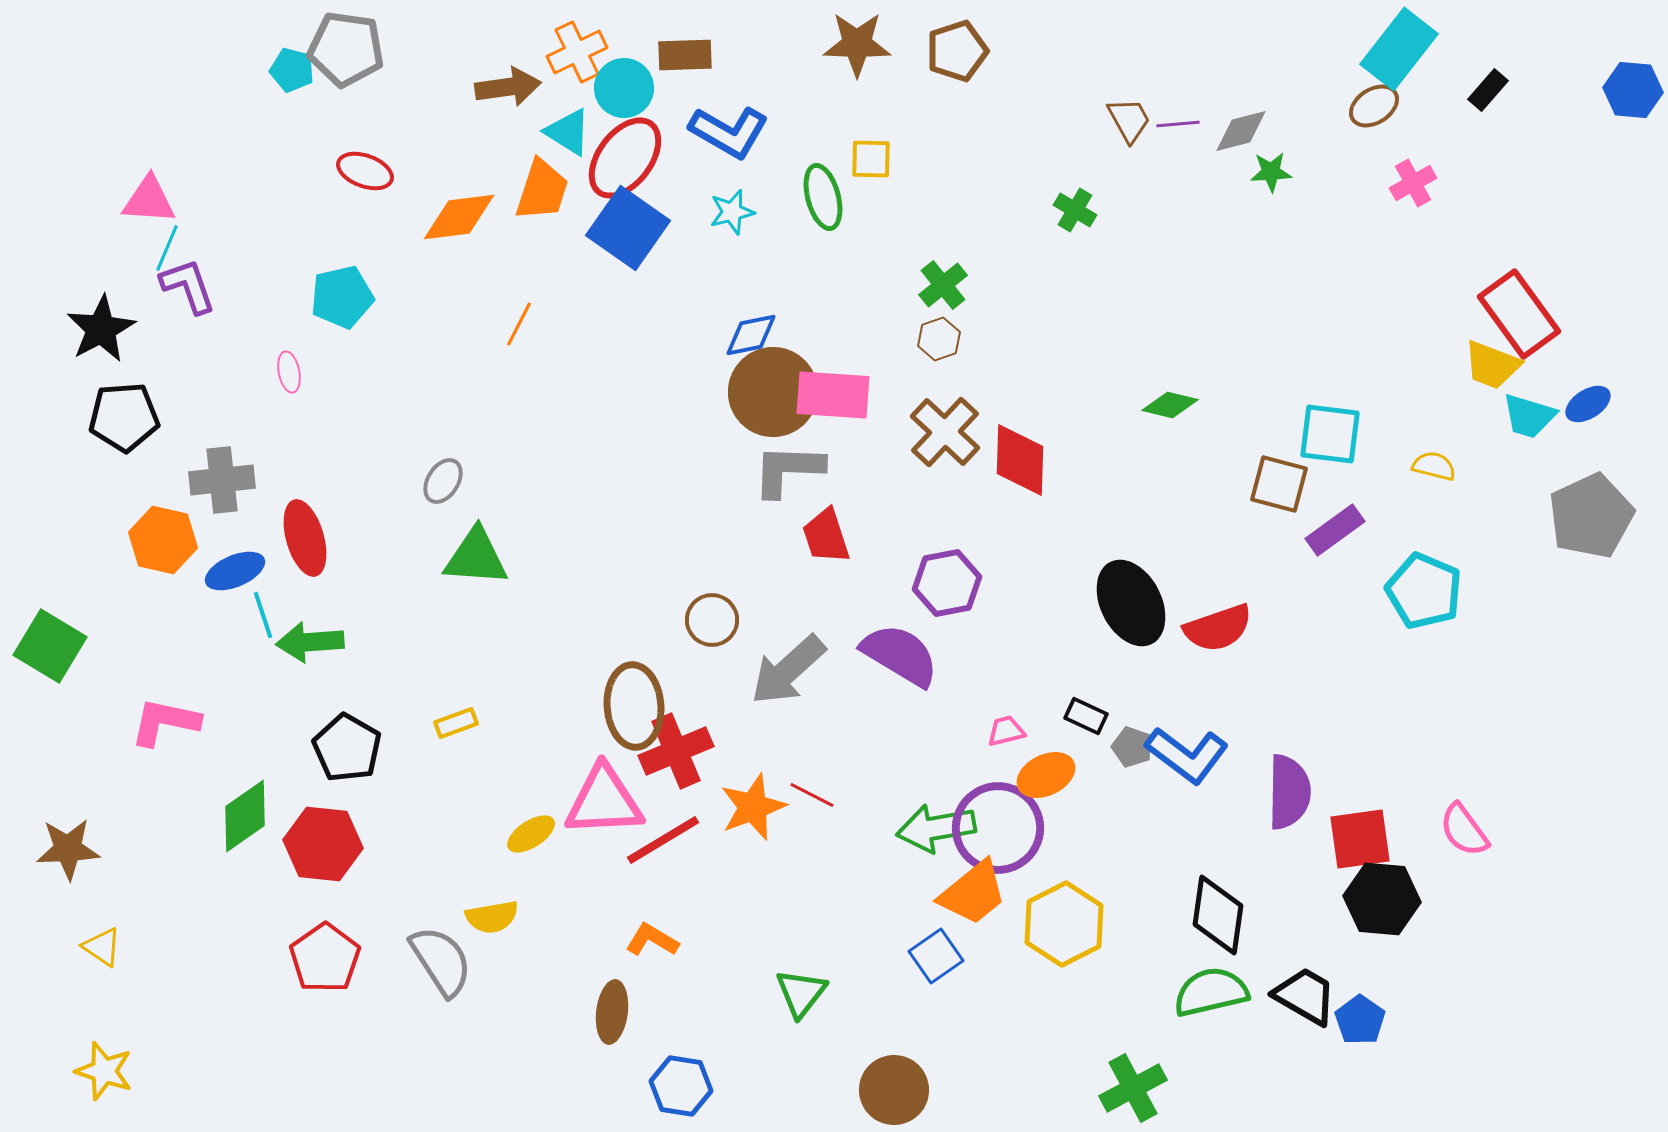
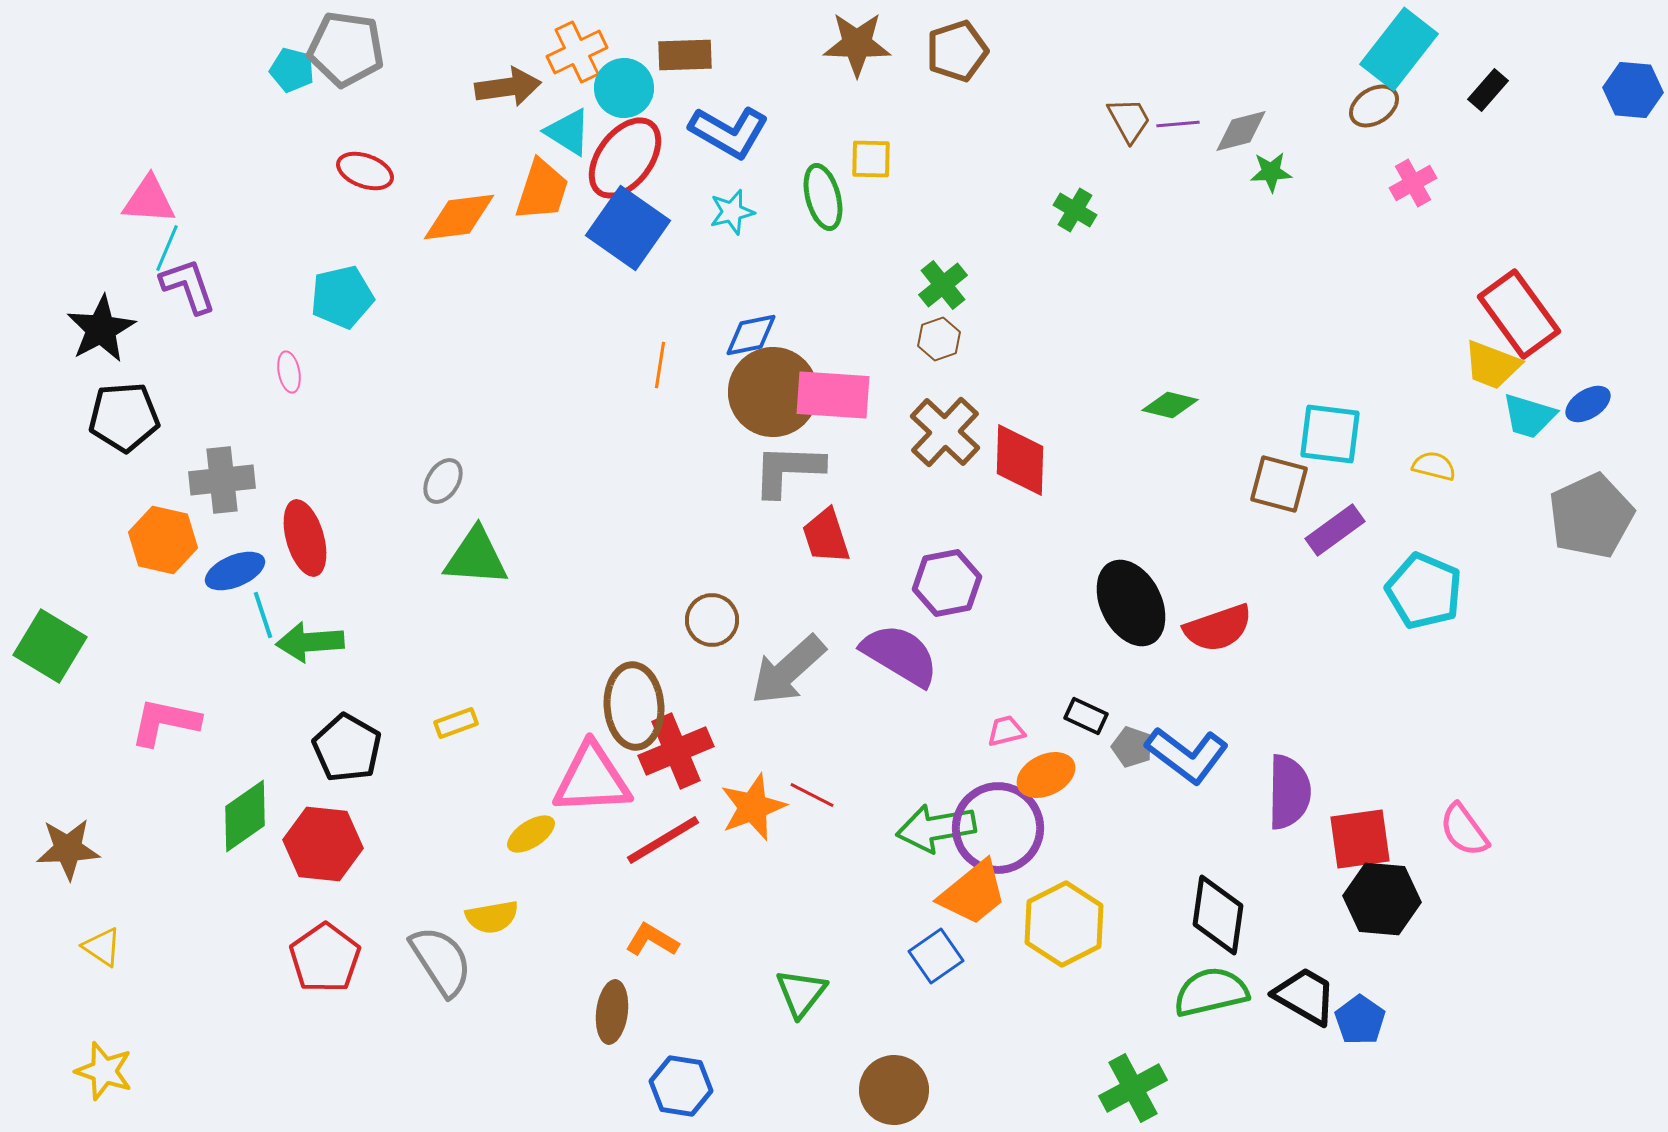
orange line at (519, 324): moved 141 px right, 41 px down; rotated 18 degrees counterclockwise
pink triangle at (604, 801): moved 12 px left, 22 px up
